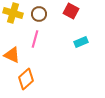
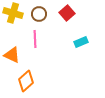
red square: moved 4 px left, 2 px down; rotated 21 degrees clockwise
pink line: rotated 18 degrees counterclockwise
orange diamond: moved 2 px down
